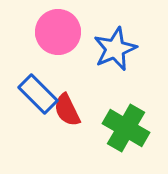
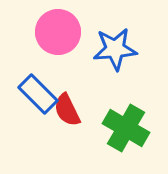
blue star: rotated 18 degrees clockwise
